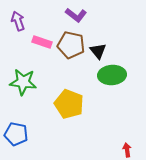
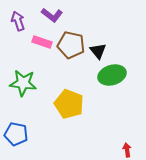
purple L-shape: moved 24 px left
green ellipse: rotated 12 degrees counterclockwise
green star: moved 1 px down
